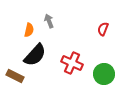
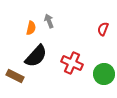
orange semicircle: moved 2 px right, 2 px up
black semicircle: moved 1 px right, 1 px down
